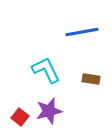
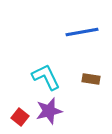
cyan L-shape: moved 7 px down
